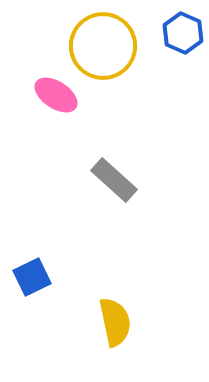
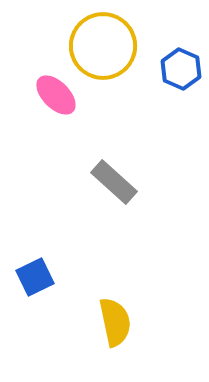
blue hexagon: moved 2 px left, 36 px down
pink ellipse: rotated 12 degrees clockwise
gray rectangle: moved 2 px down
blue square: moved 3 px right
